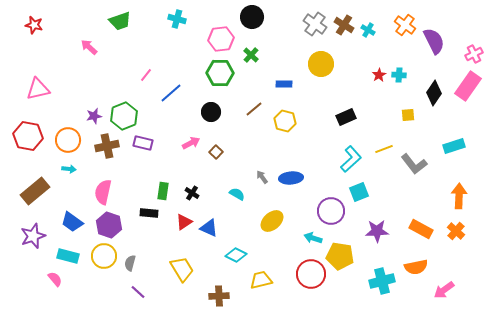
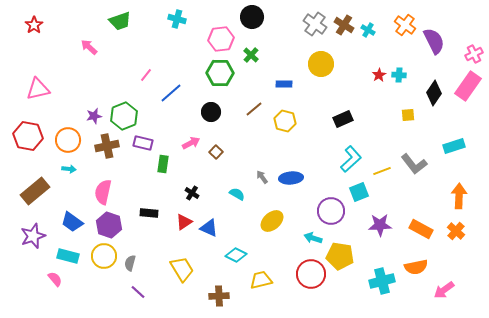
red star at (34, 25): rotated 24 degrees clockwise
black rectangle at (346, 117): moved 3 px left, 2 px down
yellow line at (384, 149): moved 2 px left, 22 px down
green rectangle at (163, 191): moved 27 px up
purple star at (377, 231): moved 3 px right, 6 px up
